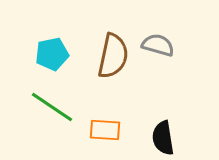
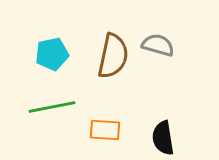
green line: rotated 45 degrees counterclockwise
